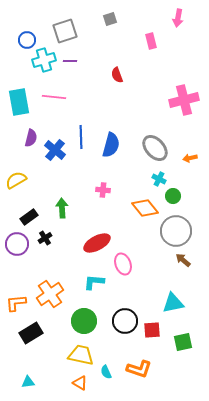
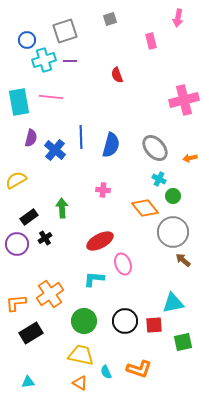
pink line at (54, 97): moved 3 px left
gray circle at (176, 231): moved 3 px left, 1 px down
red ellipse at (97, 243): moved 3 px right, 2 px up
cyan L-shape at (94, 282): moved 3 px up
red square at (152, 330): moved 2 px right, 5 px up
